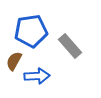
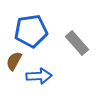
gray rectangle: moved 7 px right, 3 px up
blue arrow: moved 2 px right
